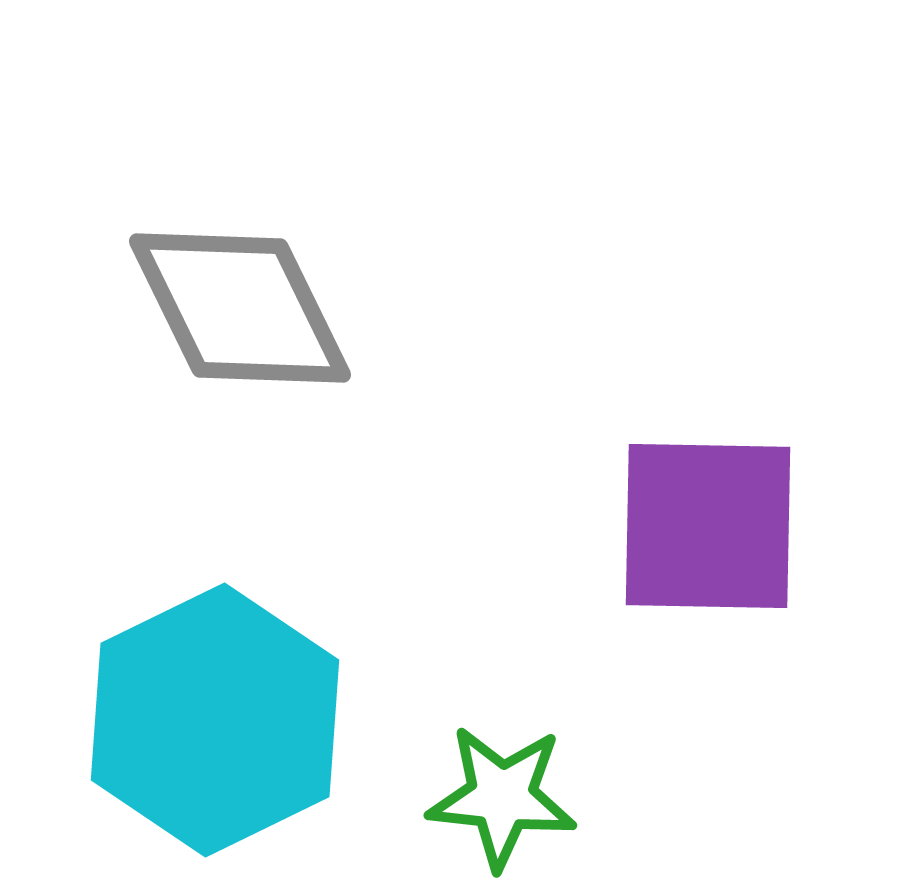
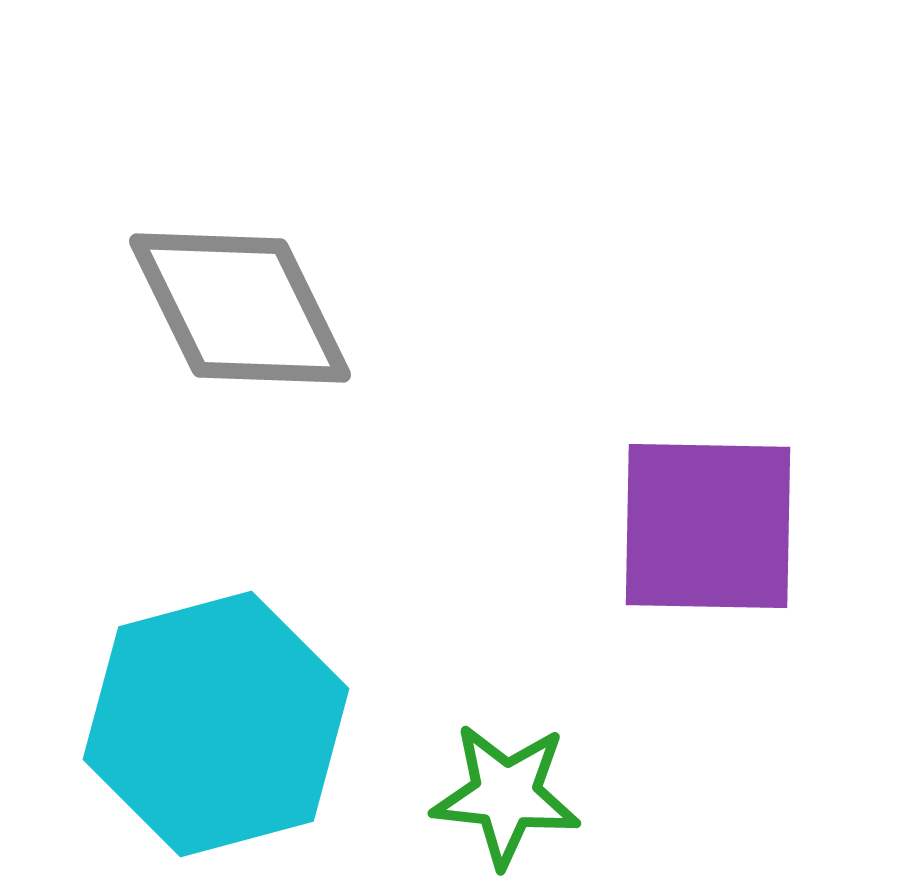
cyan hexagon: moved 1 px right, 4 px down; rotated 11 degrees clockwise
green star: moved 4 px right, 2 px up
